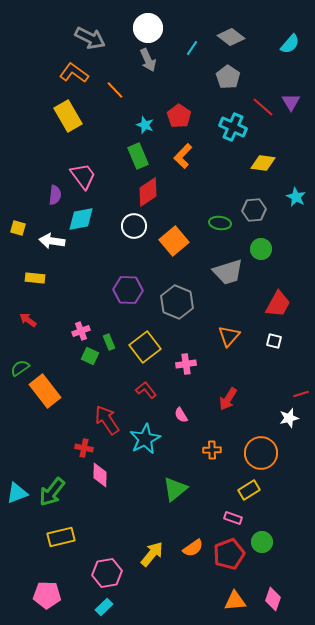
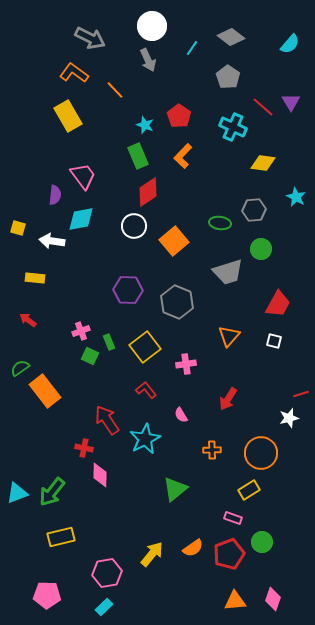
white circle at (148, 28): moved 4 px right, 2 px up
